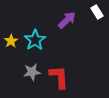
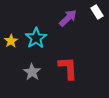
purple arrow: moved 1 px right, 2 px up
cyan star: moved 1 px right, 2 px up
gray star: rotated 30 degrees counterclockwise
red L-shape: moved 9 px right, 9 px up
